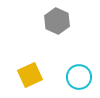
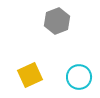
gray hexagon: rotated 15 degrees clockwise
